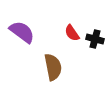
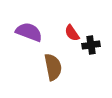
purple semicircle: moved 7 px right; rotated 16 degrees counterclockwise
black cross: moved 4 px left, 6 px down; rotated 24 degrees counterclockwise
